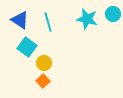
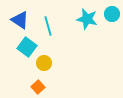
cyan circle: moved 1 px left
cyan line: moved 4 px down
orange square: moved 5 px left, 6 px down
